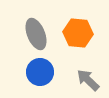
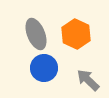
orange hexagon: moved 2 px left, 1 px down; rotated 20 degrees clockwise
blue circle: moved 4 px right, 4 px up
